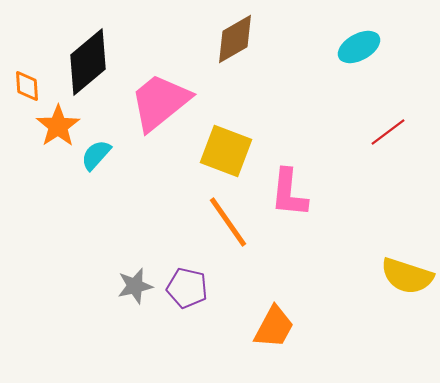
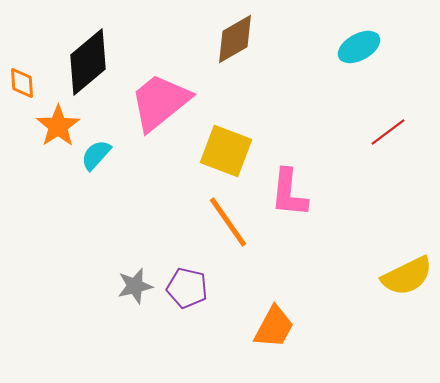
orange diamond: moved 5 px left, 3 px up
yellow semicircle: rotated 44 degrees counterclockwise
